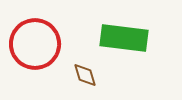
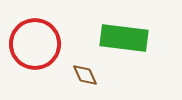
brown diamond: rotated 8 degrees counterclockwise
